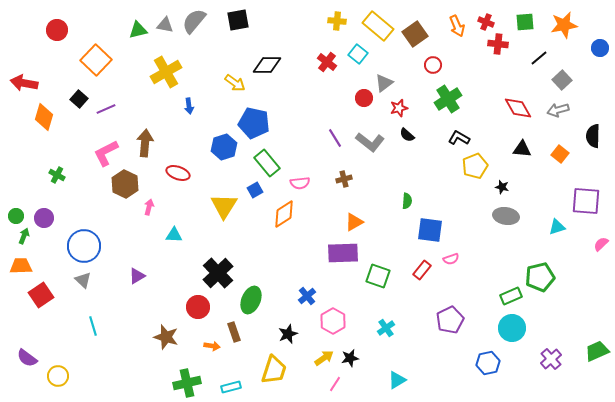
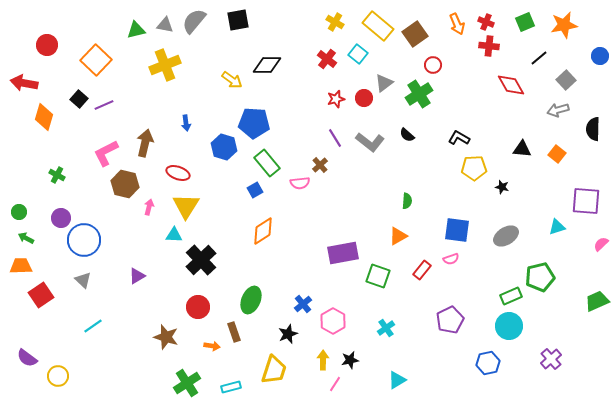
yellow cross at (337, 21): moved 2 px left, 1 px down; rotated 24 degrees clockwise
green square at (525, 22): rotated 18 degrees counterclockwise
orange arrow at (457, 26): moved 2 px up
red circle at (57, 30): moved 10 px left, 15 px down
green triangle at (138, 30): moved 2 px left
red cross at (498, 44): moved 9 px left, 2 px down
blue circle at (600, 48): moved 8 px down
red cross at (327, 62): moved 3 px up
yellow cross at (166, 72): moved 1 px left, 7 px up; rotated 8 degrees clockwise
gray square at (562, 80): moved 4 px right
yellow arrow at (235, 83): moved 3 px left, 3 px up
green cross at (448, 99): moved 29 px left, 5 px up
blue arrow at (189, 106): moved 3 px left, 17 px down
red star at (399, 108): moved 63 px left, 9 px up
red diamond at (518, 108): moved 7 px left, 23 px up
purple line at (106, 109): moved 2 px left, 4 px up
blue pentagon at (254, 123): rotated 8 degrees counterclockwise
black semicircle at (593, 136): moved 7 px up
brown arrow at (145, 143): rotated 8 degrees clockwise
blue hexagon at (224, 147): rotated 25 degrees counterclockwise
orange square at (560, 154): moved 3 px left
yellow pentagon at (475, 166): moved 1 px left, 2 px down; rotated 20 degrees clockwise
brown cross at (344, 179): moved 24 px left, 14 px up; rotated 28 degrees counterclockwise
brown hexagon at (125, 184): rotated 12 degrees counterclockwise
yellow triangle at (224, 206): moved 38 px left
orange diamond at (284, 214): moved 21 px left, 17 px down
green circle at (16, 216): moved 3 px right, 4 px up
gray ellipse at (506, 216): moved 20 px down; rotated 40 degrees counterclockwise
purple circle at (44, 218): moved 17 px right
orange triangle at (354, 222): moved 44 px right, 14 px down
blue square at (430, 230): moved 27 px right
green arrow at (24, 236): moved 2 px right, 2 px down; rotated 84 degrees counterclockwise
blue circle at (84, 246): moved 6 px up
purple rectangle at (343, 253): rotated 8 degrees counterclockwise
black cross at (218, 273): moved 17 px left, 13 px up
blue cross at (307, 296): moved 4 px left, 8 px down
cyan line at (93, 326): rotated 72 degrees clockwise
cyan circle at (512, 328): moved 3 px left, 2 px up
green trapezoid at (597, 351): moved 50 px up
yellow arrow at (324, 358): moved 1 px left, 2 px down; rotated 54 degrees counterclockwise
black star at (350, 358): moved 2 px down
green cross at (187, 383): rotated 20 degrees counterclockwise
